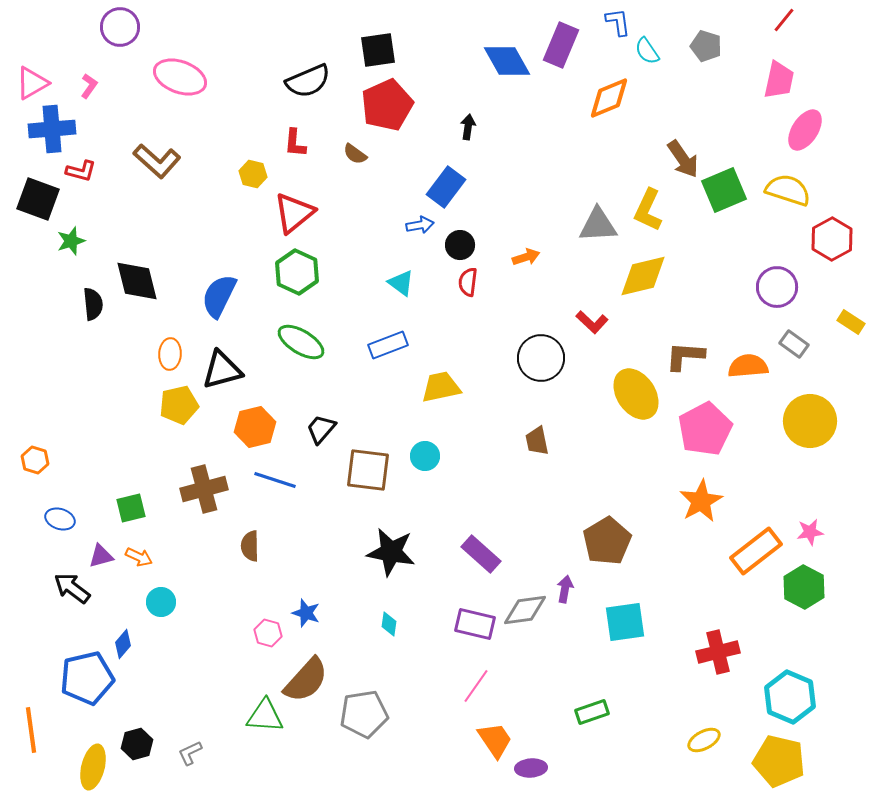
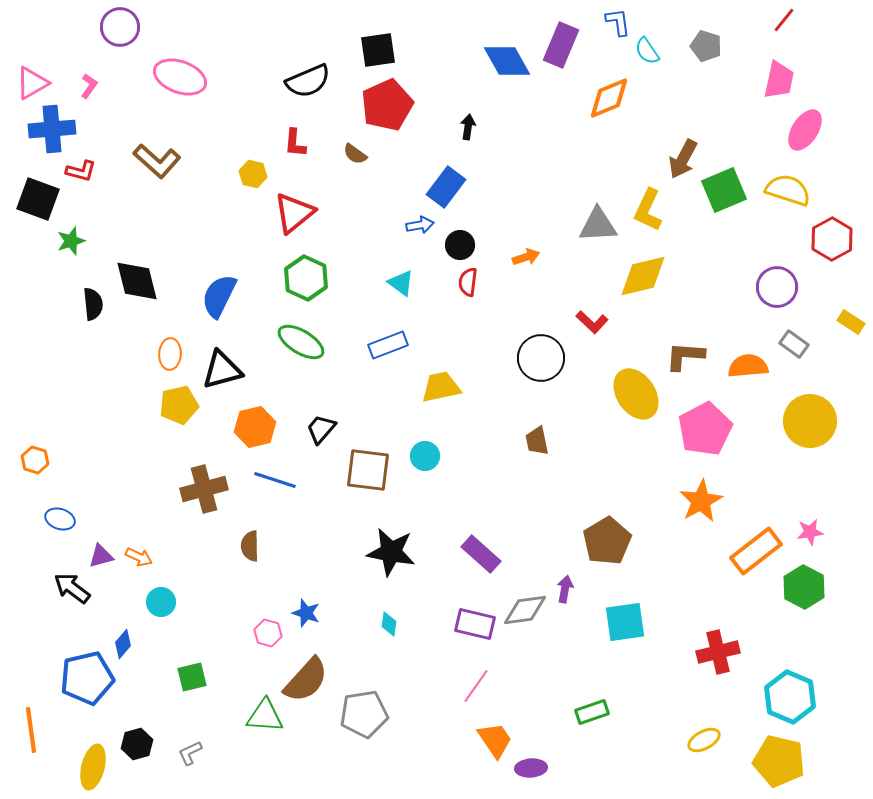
brown arrow at (683, 159): rotated 63 degrees clockwise
green hexagon at (297, 272): moved 9 px right, 6 px down
green square at (131, 508): moved 61 px right, 169 px down
